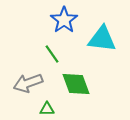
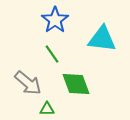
blue star: moved 9 px left
gray arrow: rotated 120 degrees counterclockwise
